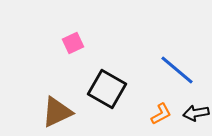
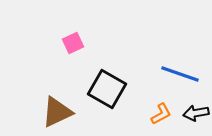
blue line: moved 3 px right, 4 px down; rotated 21 degrees counterclockwise
